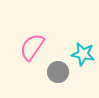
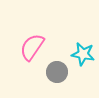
gray circle: moved 1 px left
